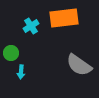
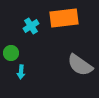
gray semicircle: moved 1 px right
